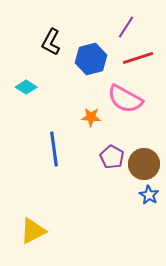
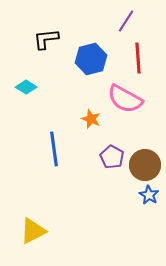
purple line: moved 6 px up
black L-shape: moved 5 px left, 3 px up; rotated 56 degrees clockwise
red line: rotated 76 degrees counterclockwise
orange star: moved 2 px down; rotated 18 degrees clockwise
brown circle: moved 1 px right, 1 px down
